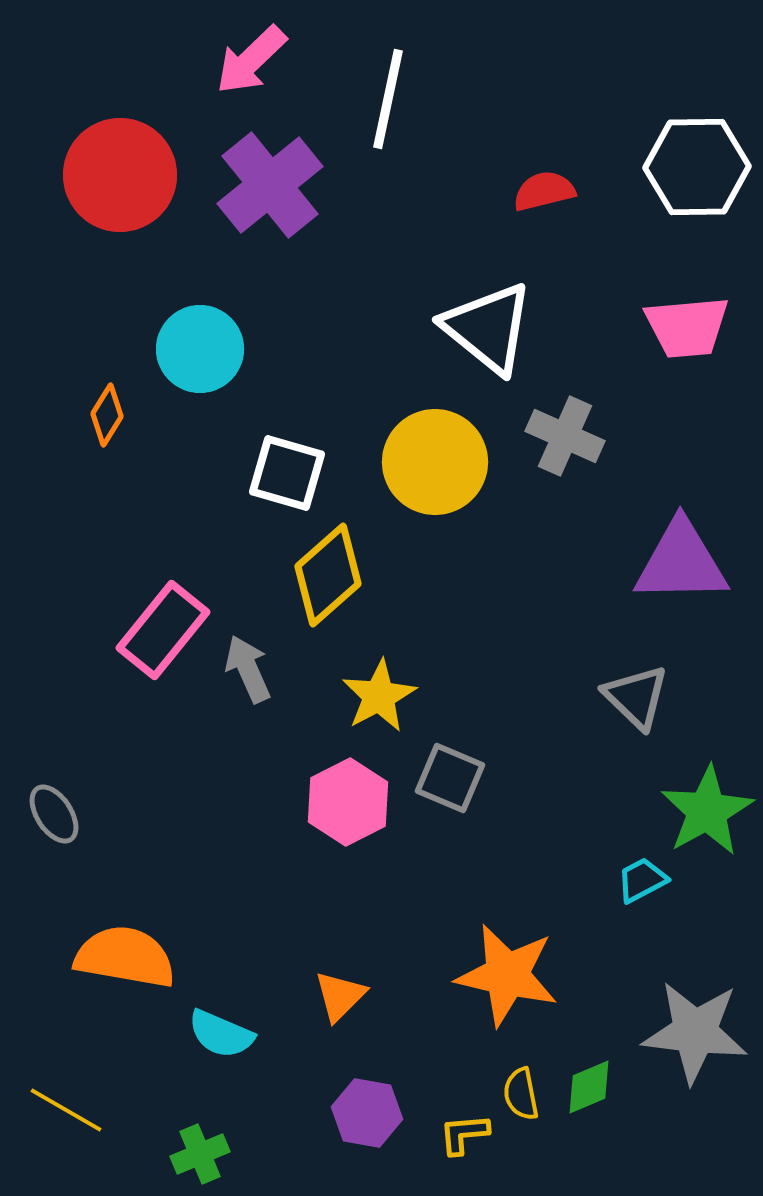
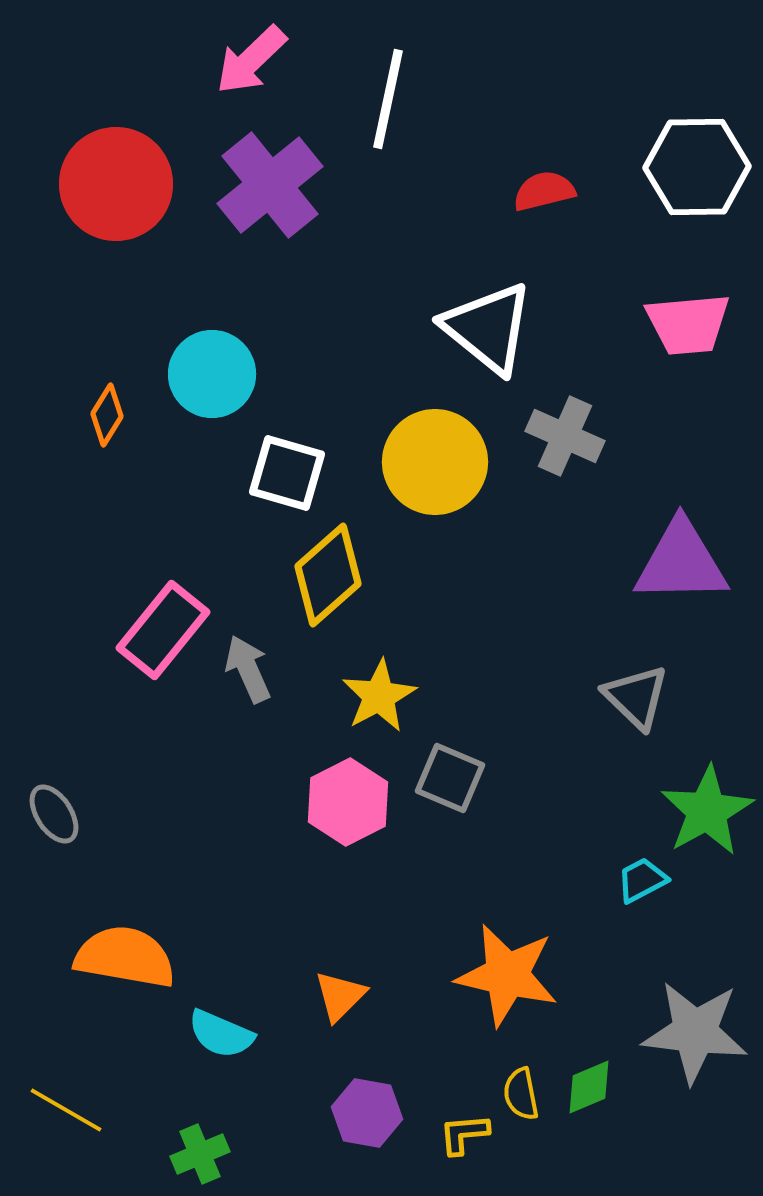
red circle: moved 4 px left, 9 px down
pink trapezoid: moved 1 px right, 3 px up
cyan circle: moved 12 px right, 25 px down
